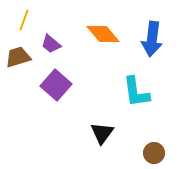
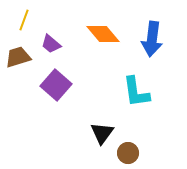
brown circle: moved 26 px left
